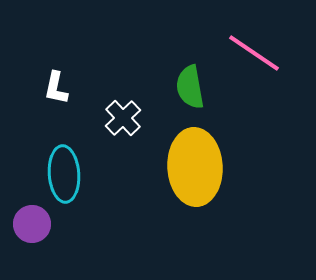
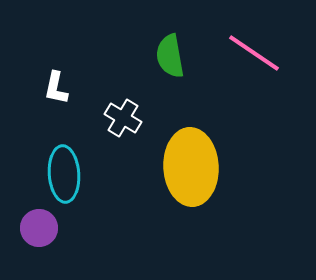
green semicircle: moved 20 px left, 31 px up
white cross: rotated 15 degrees counterclockwise
yellow ellipse: moved 4 px left
purple circle: moved 7 px right, 4 px down
